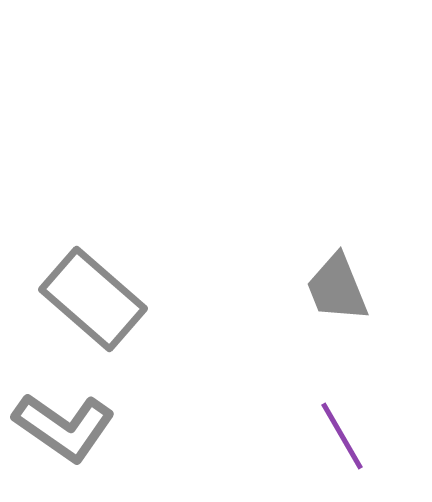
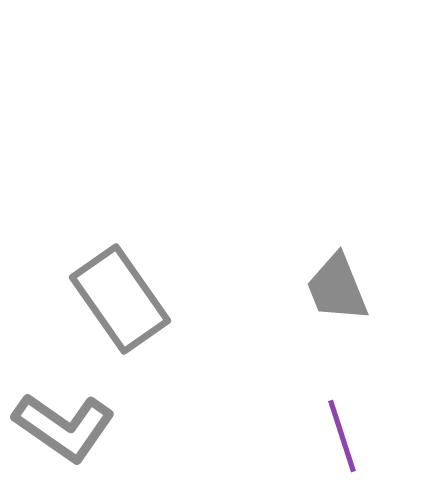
gray rectangle: moved 27 px right; rotated 14 degrees clockwise
purple line: rotated 12 degrees clockwise
